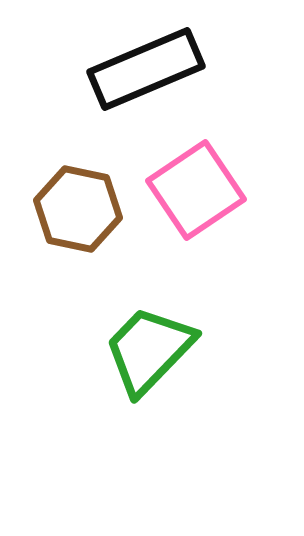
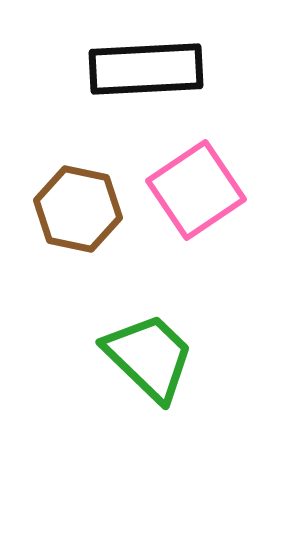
black rectangle: rotated 20 degrees clockwise
green trapezoid: moved 7 px down; rotated 90 degrees clockwise
